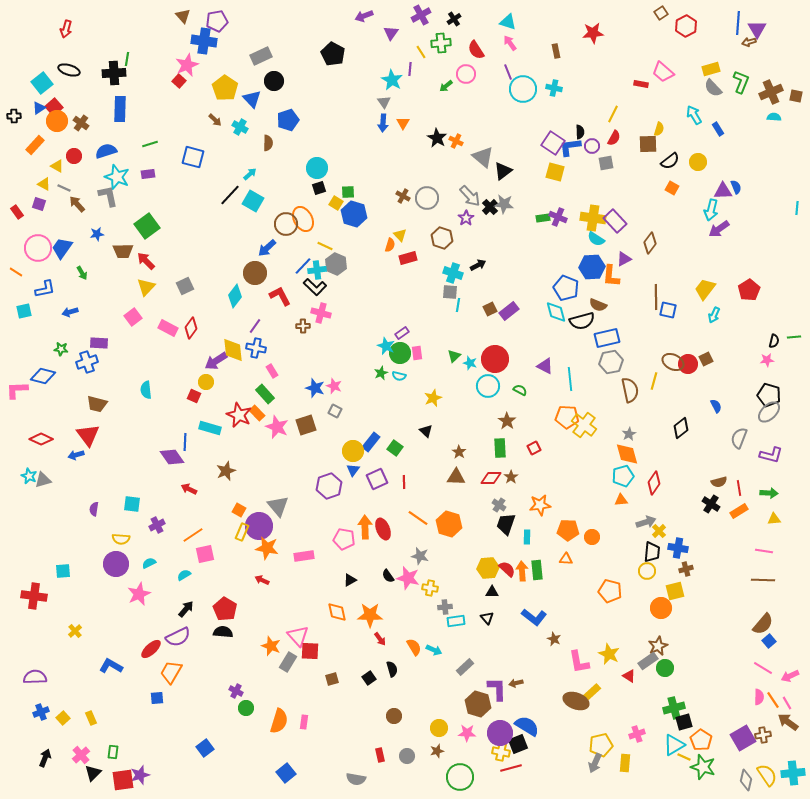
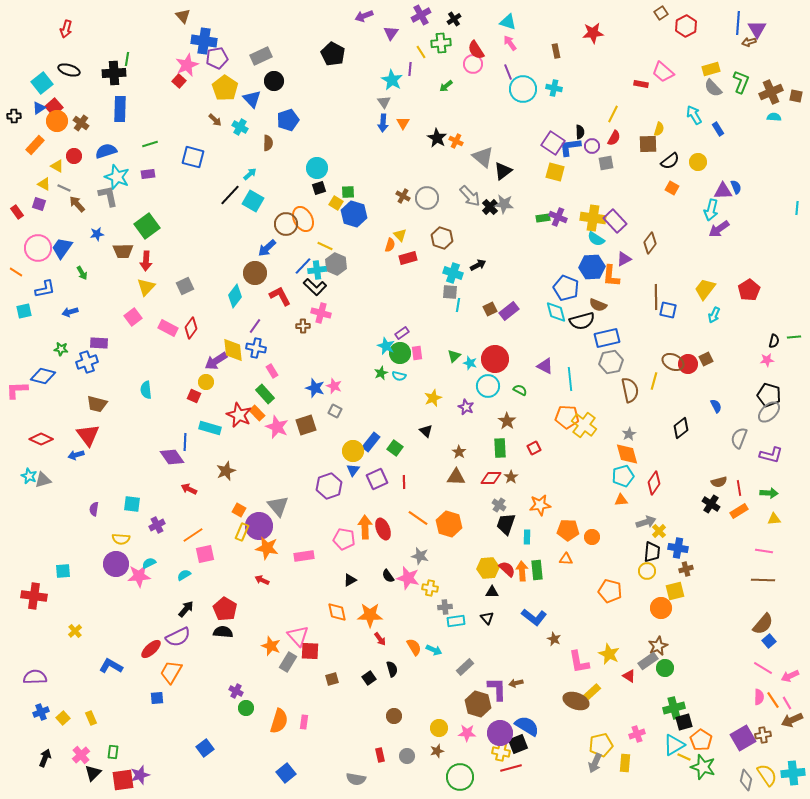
purple pentagon at (217, 21): moved 37 px down
pink circle at (466, 74): moved 7 px right, 10 px up
purple star at (466, 218): moved 189 px down; rotated 14 degrees counterclockwise
red arrow at (146, 261): rotated 132 degrees counterclockwise
pink star at (139, 594): moved 18 px up; rotated 20 degrees clockwise
brown arrow at (788, 722): moved 4 px right, 2 px up; rotated 60 degrees counterclockwise
